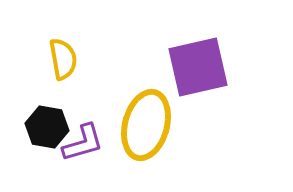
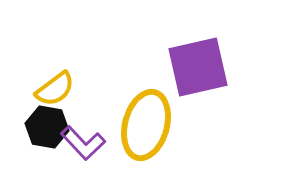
yellow semicircle: moved 8 px left, 30 px down; rotated 63 degrees clockwise
purple L-shape: rotated 63 degrees clockwise
